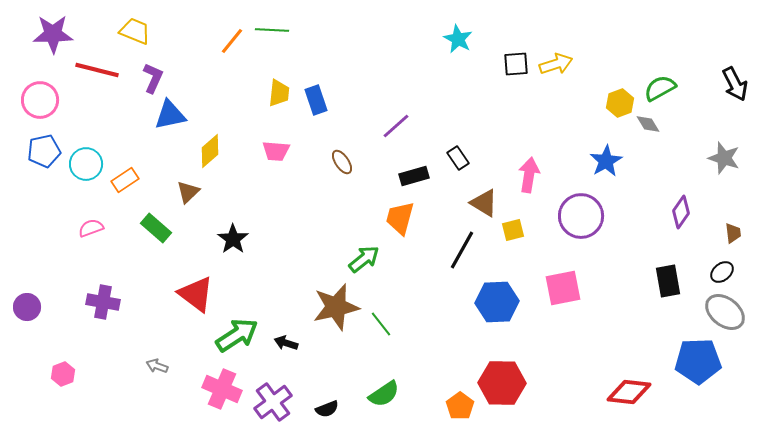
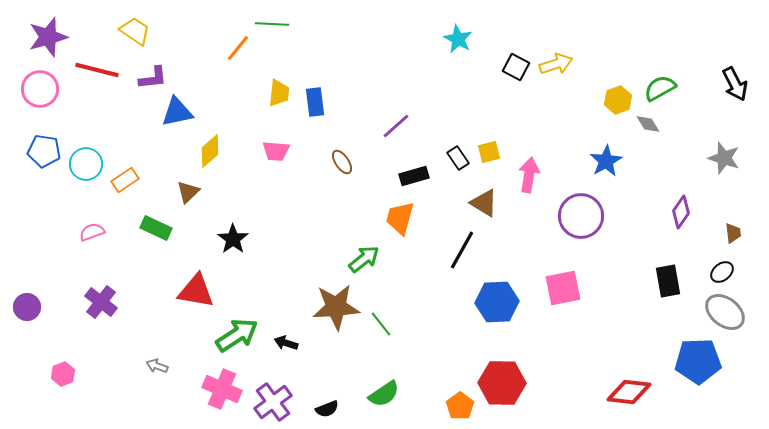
green line at (272, 30): moved 6 px up
yellow trapezoid at (135, 31): rotated 12 degrees clockwise
purple star at (53, 34): moved 5 px left, 3 px down; rotated 15 degrees counterclockwise
orange line at (232, 41): moved 6 px right, 7 px down
black square at (516, 64): moved 3 px down; rotated 32 degrees clockwise
purple L-shape at (153, 78): rotated 60 degrees clockwise
pink circle at (40, 100): moved 11 px up
blue rectangle at (316, 100): moved 1 px left, 2 px down; rotated 12 degrees clockwise
yellow hexagon at (620, 103): moved 2 px left, 3 px up
blue triangle at (170, 115): moved 7 px right, 3 px up
blue pentagon at (44, 151): rotated 20 degrees clockwise
pink semicircle at (91, 228): moved 1 px right, 4 px down
green rectangle at (156, 228): rotated 16 degrees counterclockwise
yellow square at (513, 230): moved 24 px left, 78 px up
red triangle at (196, 294): moved 3 px up; rotated 27 degrees counterclockwise
purple cross at (103, 302): moved 2 px left; rotated 28 degrees clockwise
brown star at (336, 307): rotated 9 degrees clockwise
